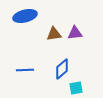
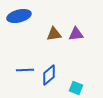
blue ellipse: moved 6 px left
purple triangle: moved 1 px right, 1 px down
blue diamond: moved 13 px left, 6 px down
cyan square: rotated 32 degrees clockwise
